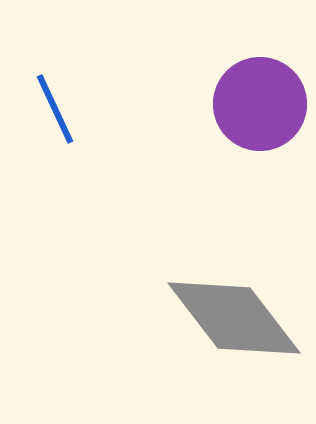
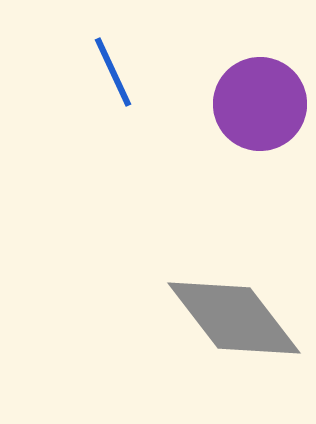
blue line: moved 58 px right, 37 px up
